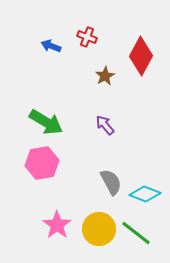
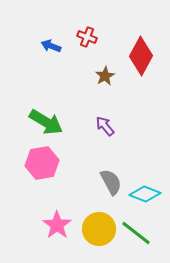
purple arrow: moved 1 px down
